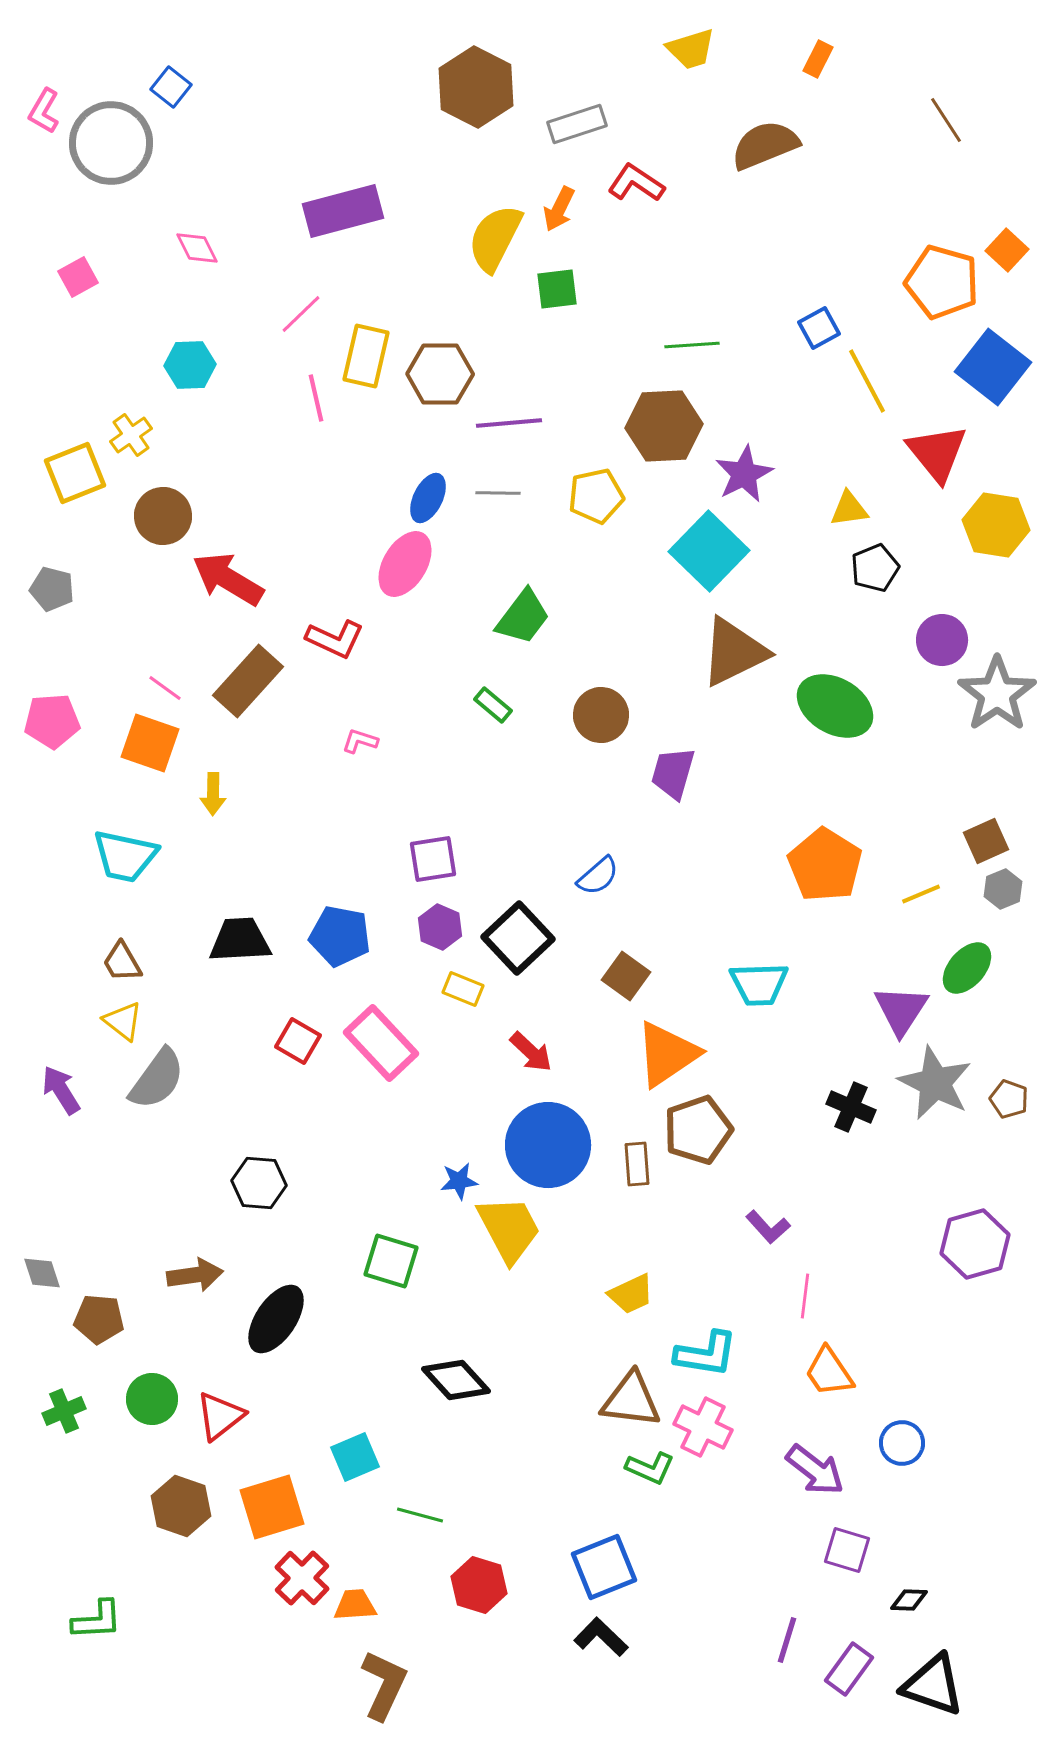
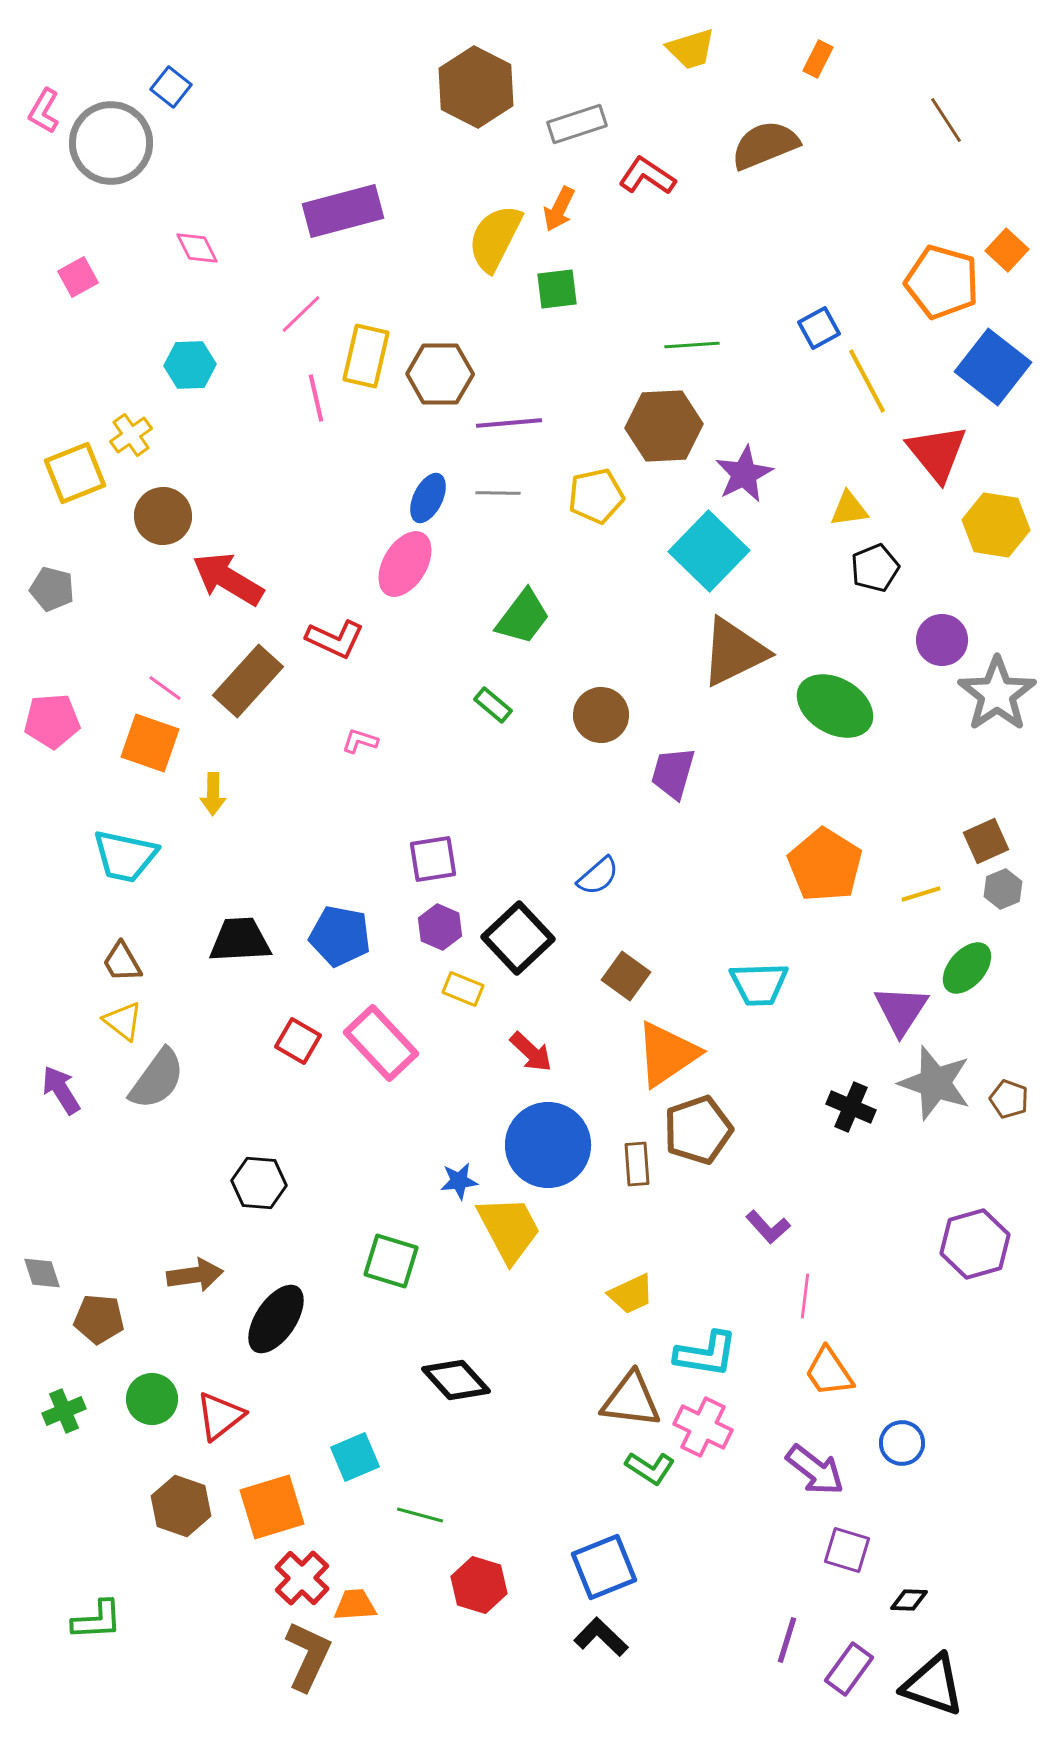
red L-shape at (636, 183): moved 11 px right, 7 px up
yellow line at (921, 894): rotated 6 degrees clockwise
gray star at (935, 1083): rotated 8 degrees counterclockwise
green L-shape at (650, 1468): rotated 9 degrees clockwise
brown L-shape at (384, 1685): moved 76 px left, 29 px up
